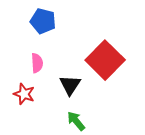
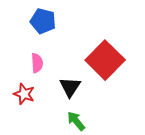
black triangle: moved 2 px down
